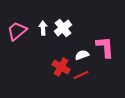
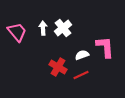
pink trapezoid: moved 1 px down; rotated 90 degrees clockwise
red cross: moved 3 px left
